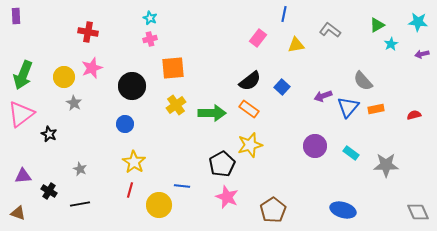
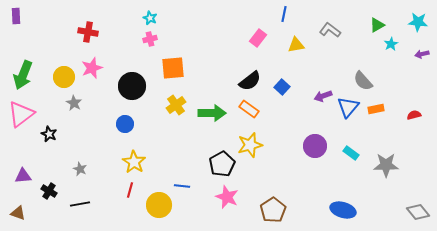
gray diamond at (418, 212): rotated 15 degrees counterclockwise
